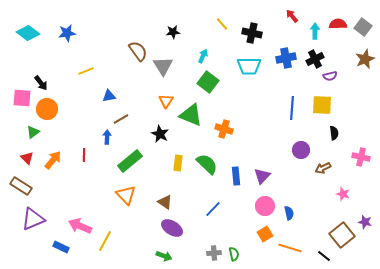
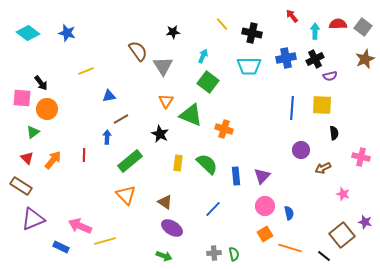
blue star at (67, 33): rotated 24 degrees clockwise
yellow line at (105, 241): rotated 45 degrees clockwise
